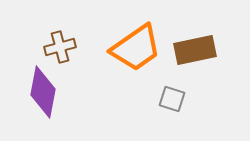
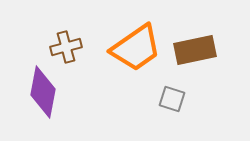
brown cross: moved 6 px right
